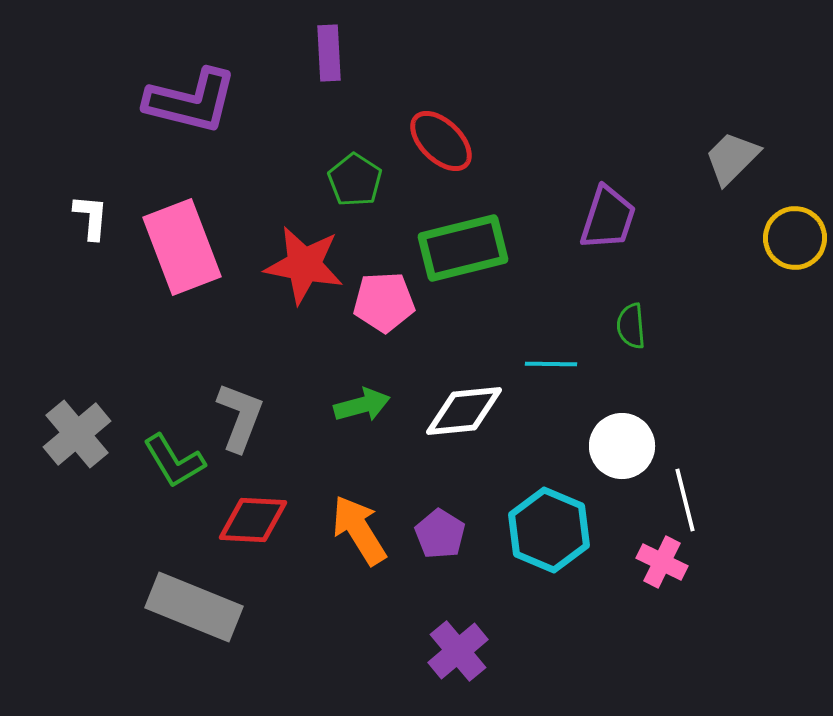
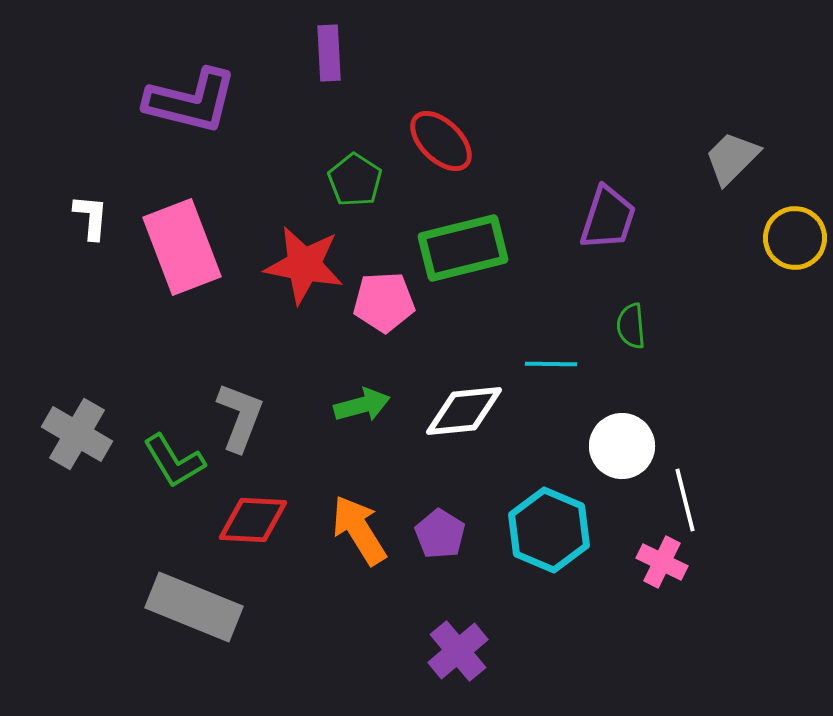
gray cross: rotated 20 degrees counterclockwise
